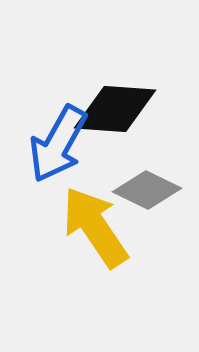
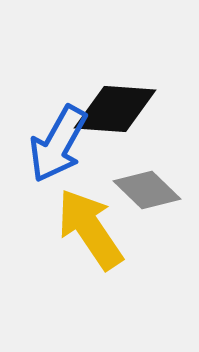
gray diamond: rotated 18 degrees clockwise
yellow arrow: moved 5 px left, 2 px down
